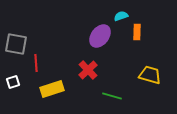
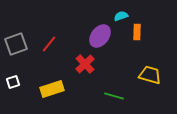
gray square: rotated 30 degrees counterclockwise
red line: moved 13 px right, 19 px up; rotated 42 degrees clockwise
red cross: moved 3 px left, 6 px up
green line: moved 2 px right
